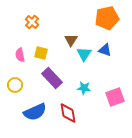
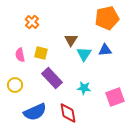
blue triangle: rotated 24 degrees counterclockwise
